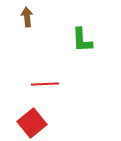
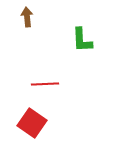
red square: rotated 16 degrees counterclockwise
